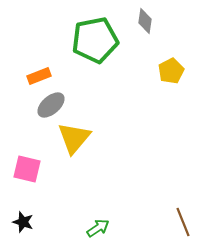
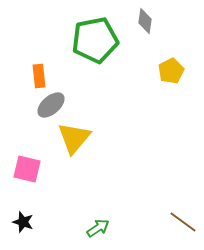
orange rectangle: rotated 75 degrees counterclockwise
brown line: rotated 32 degrees counterclockwise
